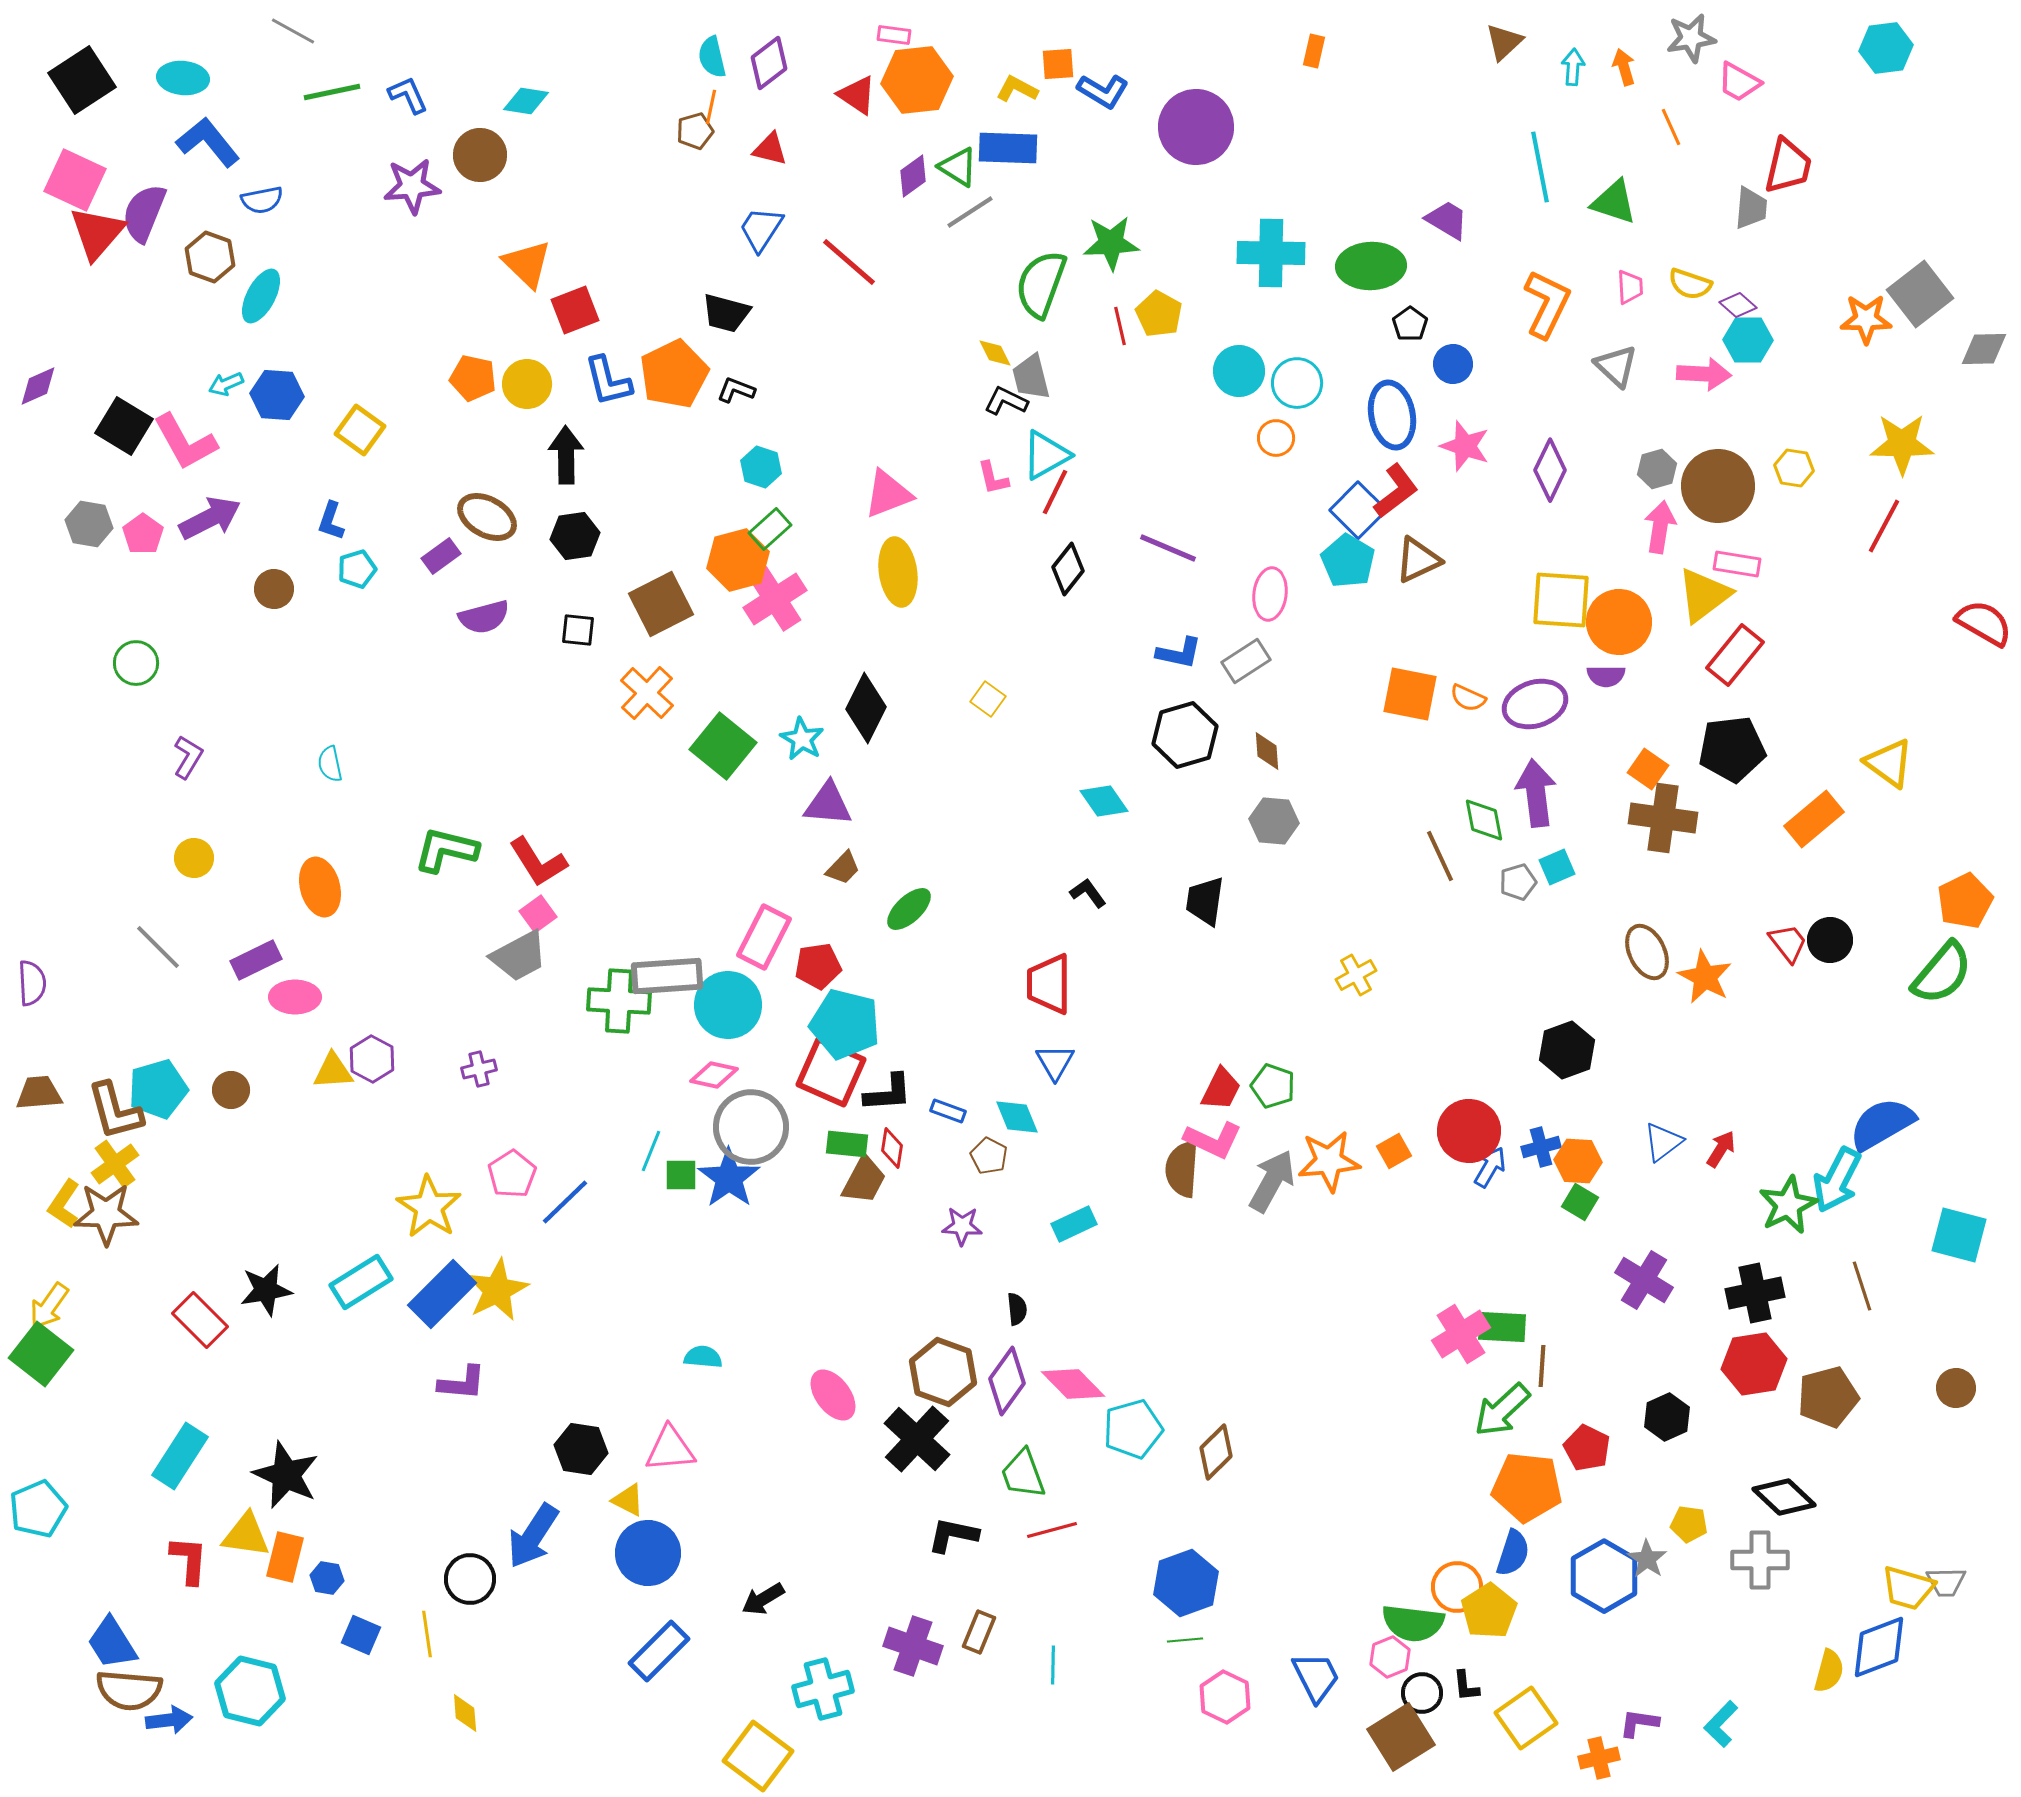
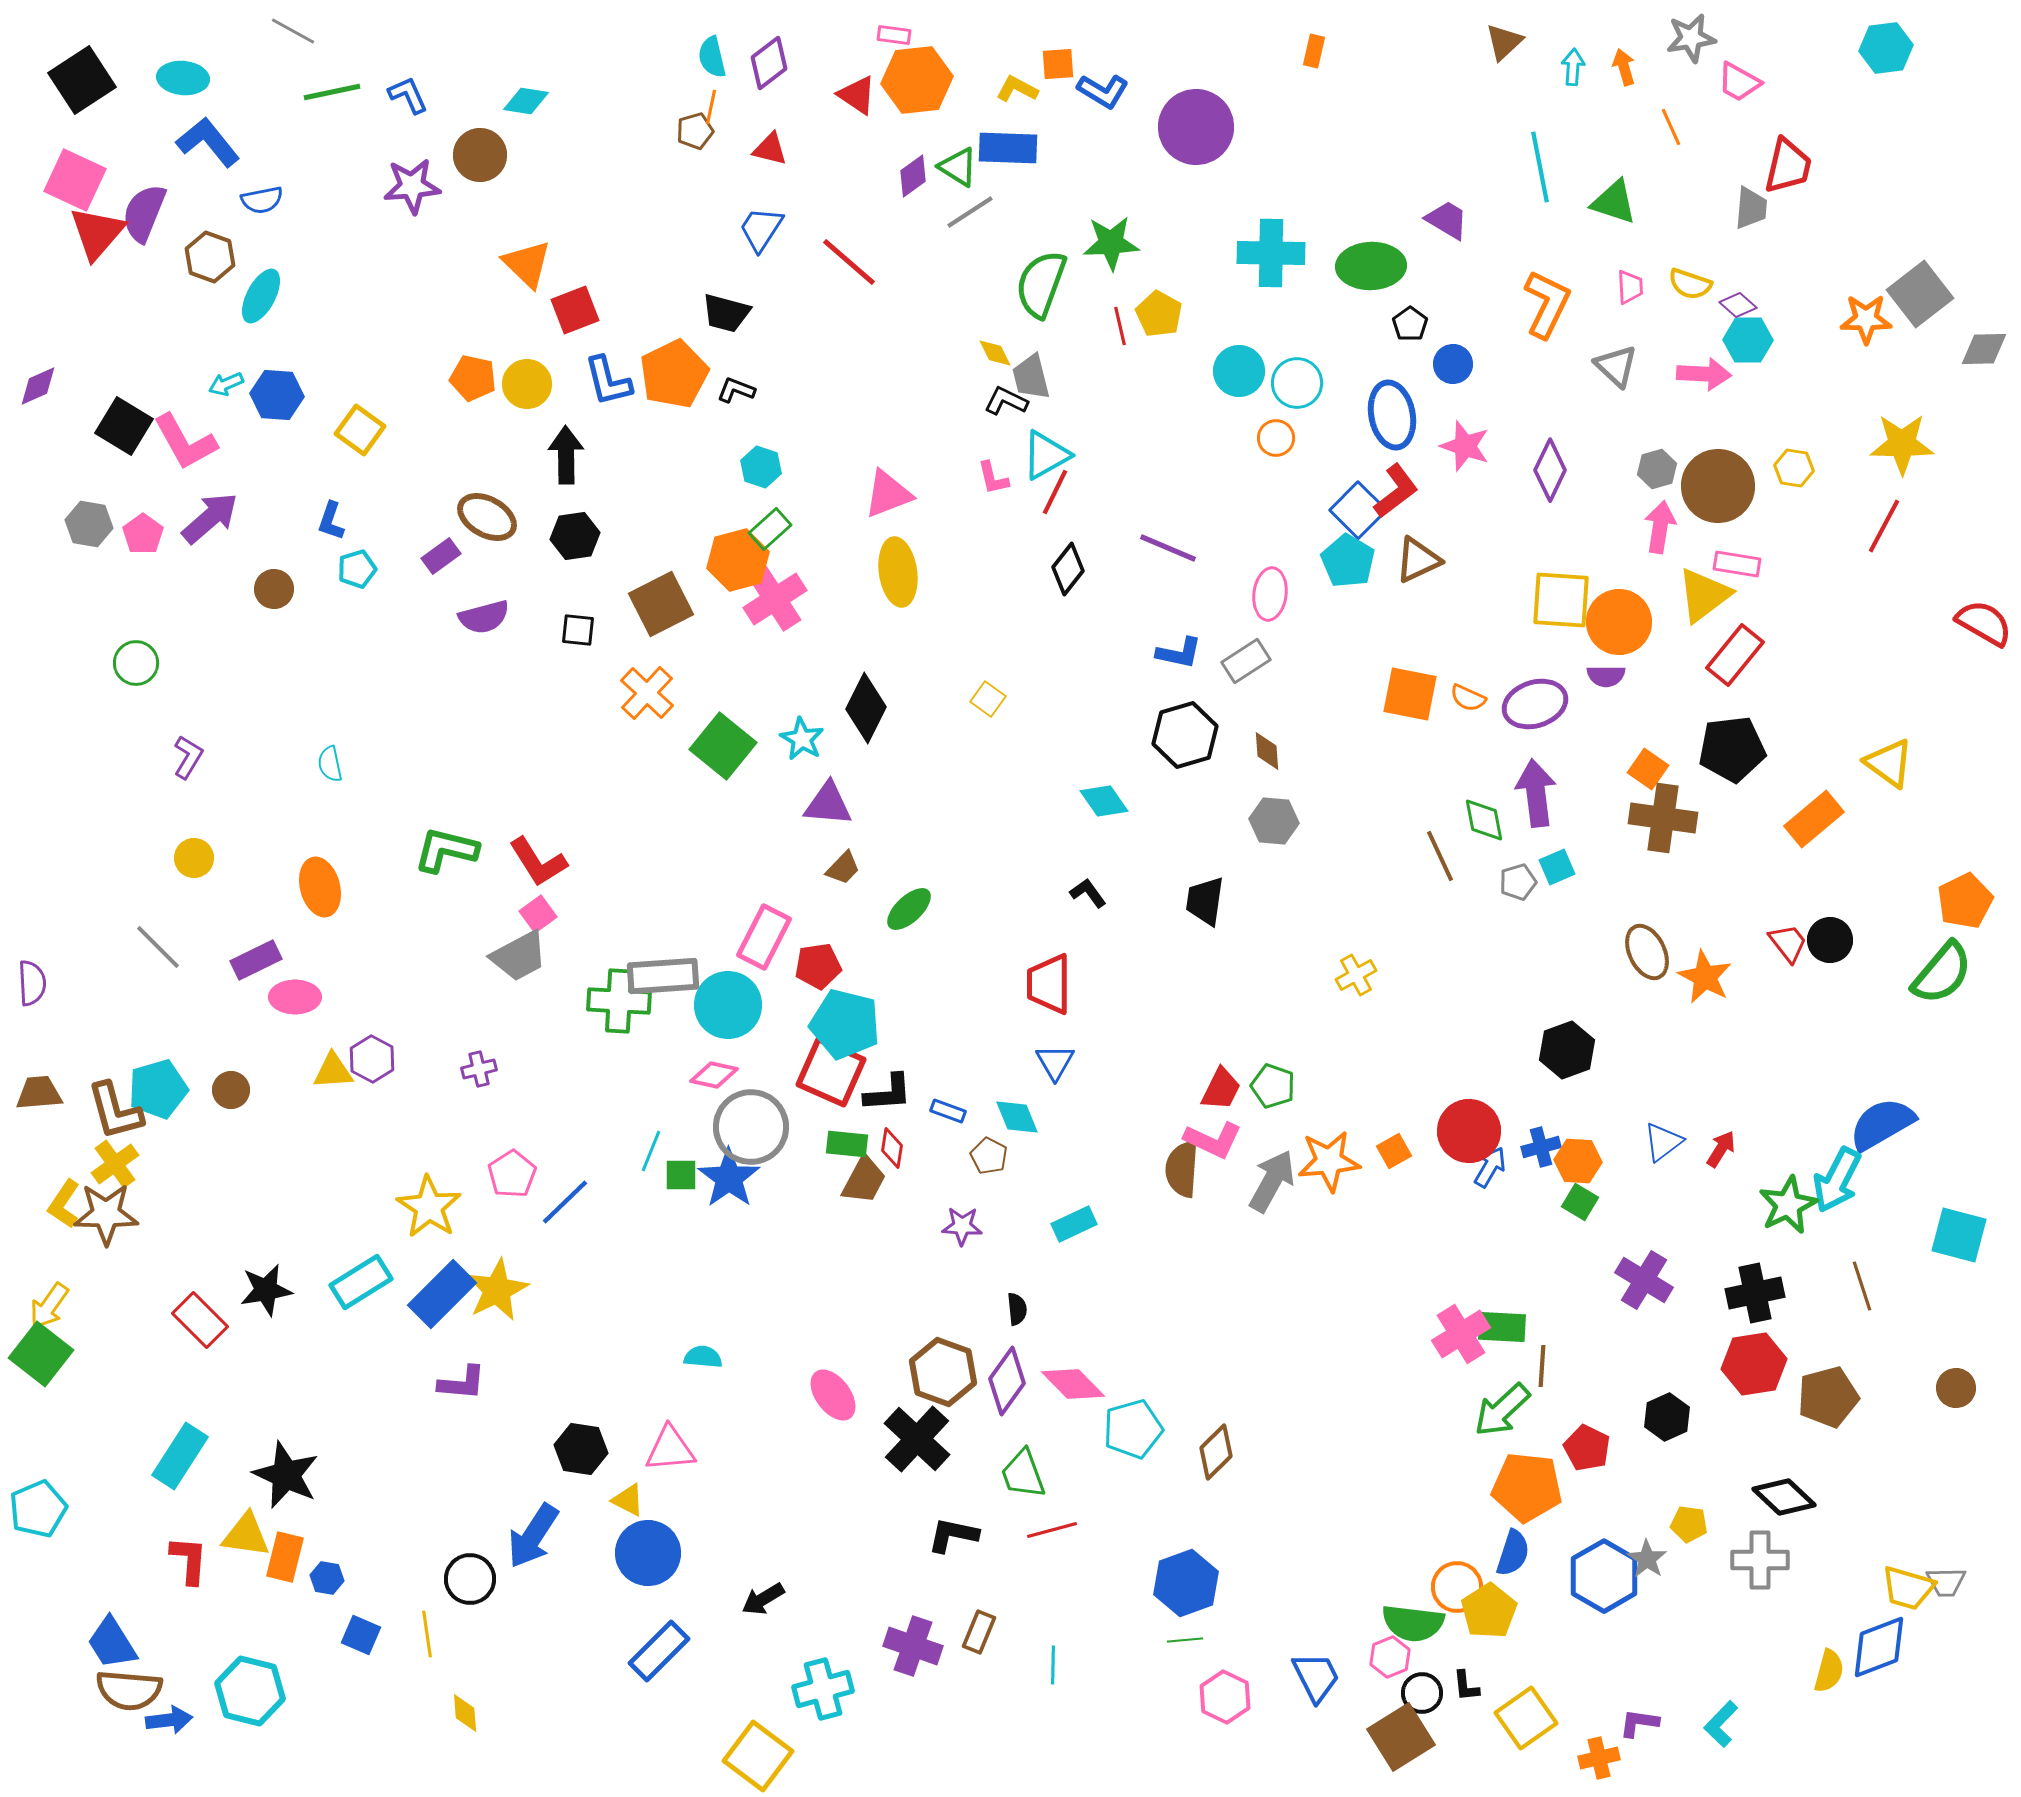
purple arrow at (210, 518): rotated 14 degrees counterclockwise
gray rectangle at (667, 976): moved 4 px left
